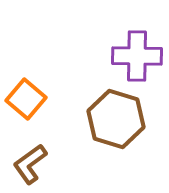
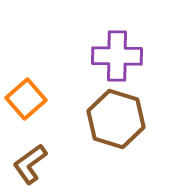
purple cross: moved 20 px left
orange square: rotated 9 degrees clockwise
